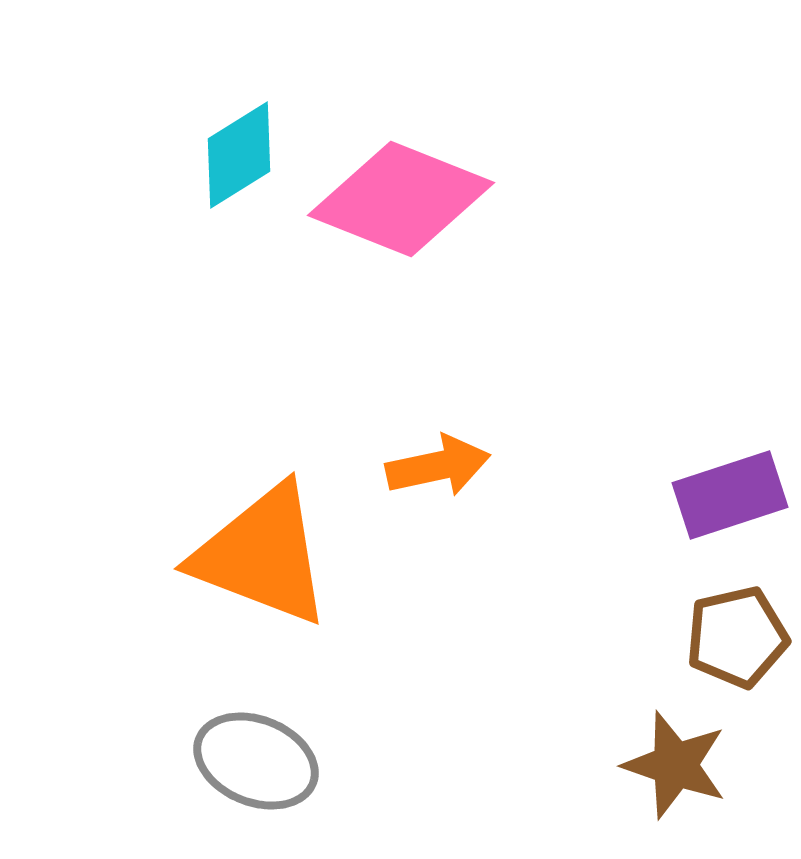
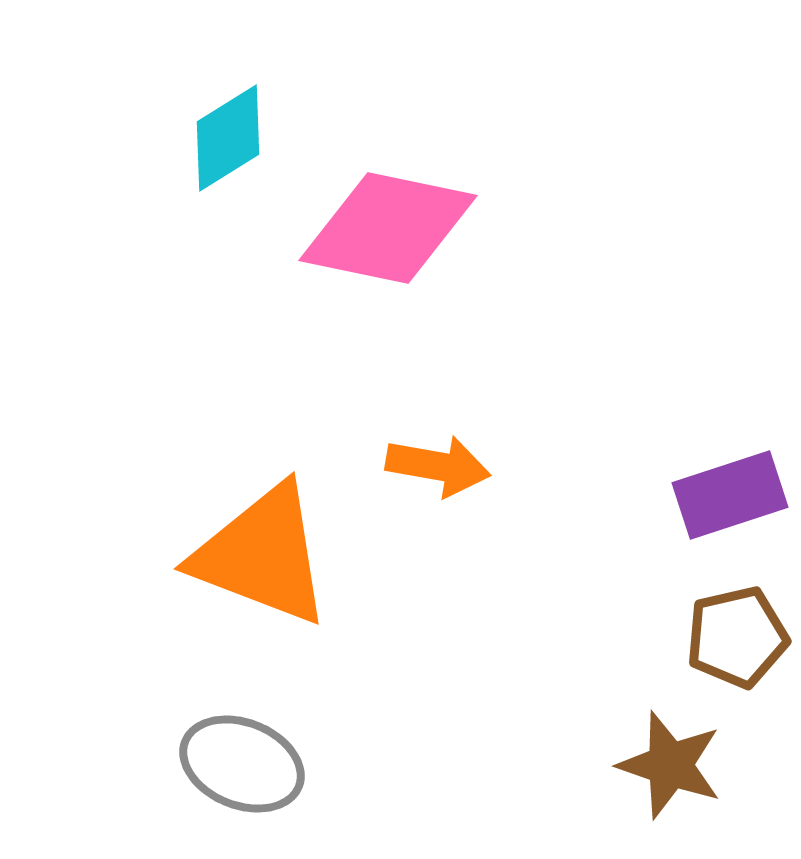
cyan diamond: moved 11 px left, 17 px up
pink diamond: moved 13 px left, 29 px down; rotated 10 degrees counterclockwise
orange arrow: rotated 22 degrees clockwise
gray ellipse: moved 14 px left, 3 px down
brown star: moved 5 px left
